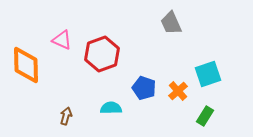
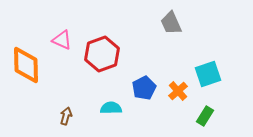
blue pentagon: rotated 25 degrees clockwise
